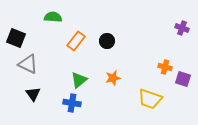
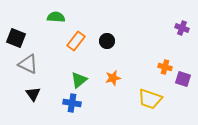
green semicircle: moved 3 px right
